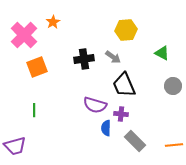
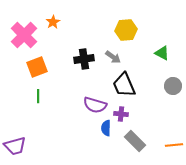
green line: moved 4 px right, 14 px up
